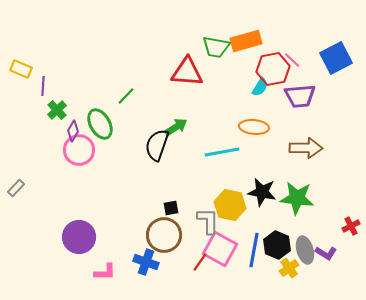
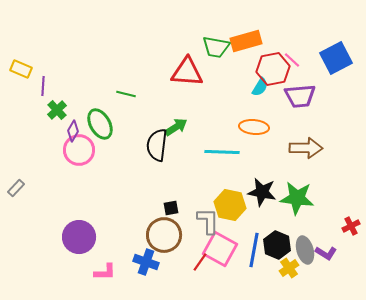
green line: moved 2 px up; rotated 60 degrees clockwise
black semicircle: rotated 12 degrees counterclockwise
cyan line: rotated 12 degrees clockwise
